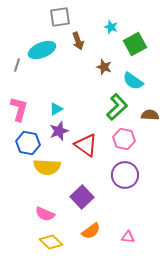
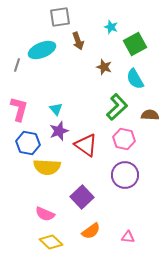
cyan semicircle: moved 2 px right, 2 px up; rotated 25 degrees clockwise
cyan triangle: rotated 40 degrees counterclockwise
